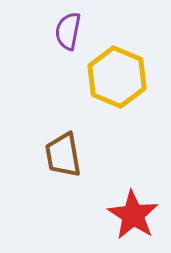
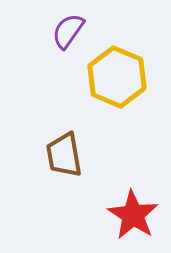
purple semicircle: rotated 24 degrees clockwise
brown trapezoid: moved 1 px right
